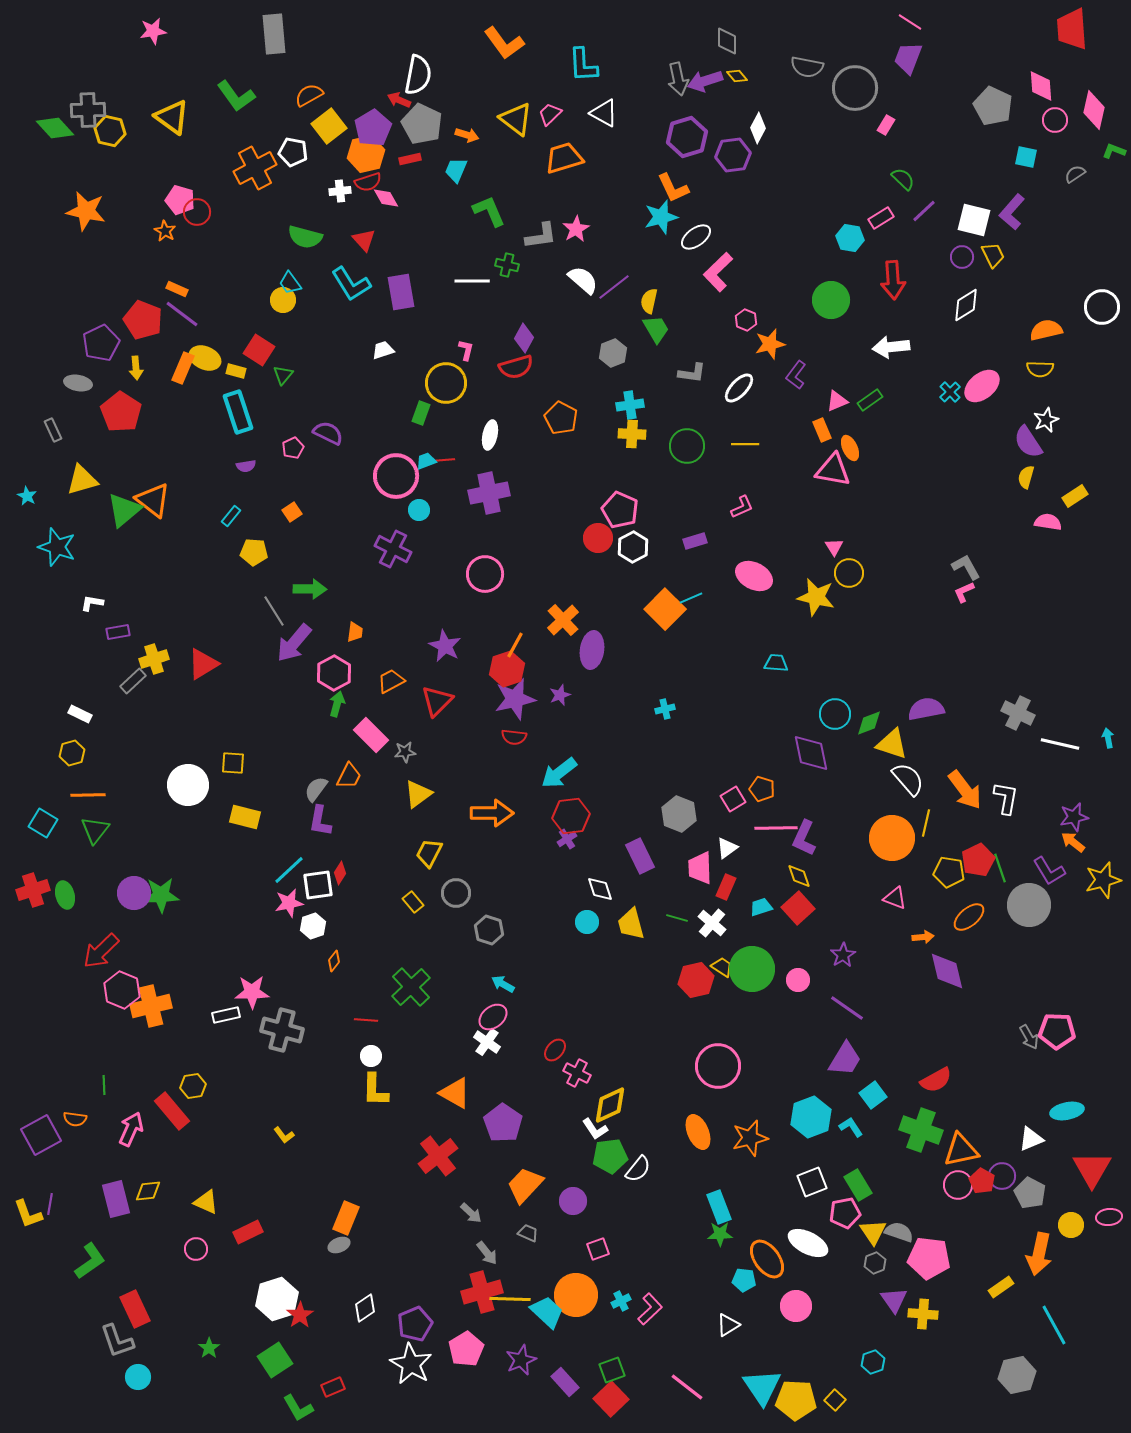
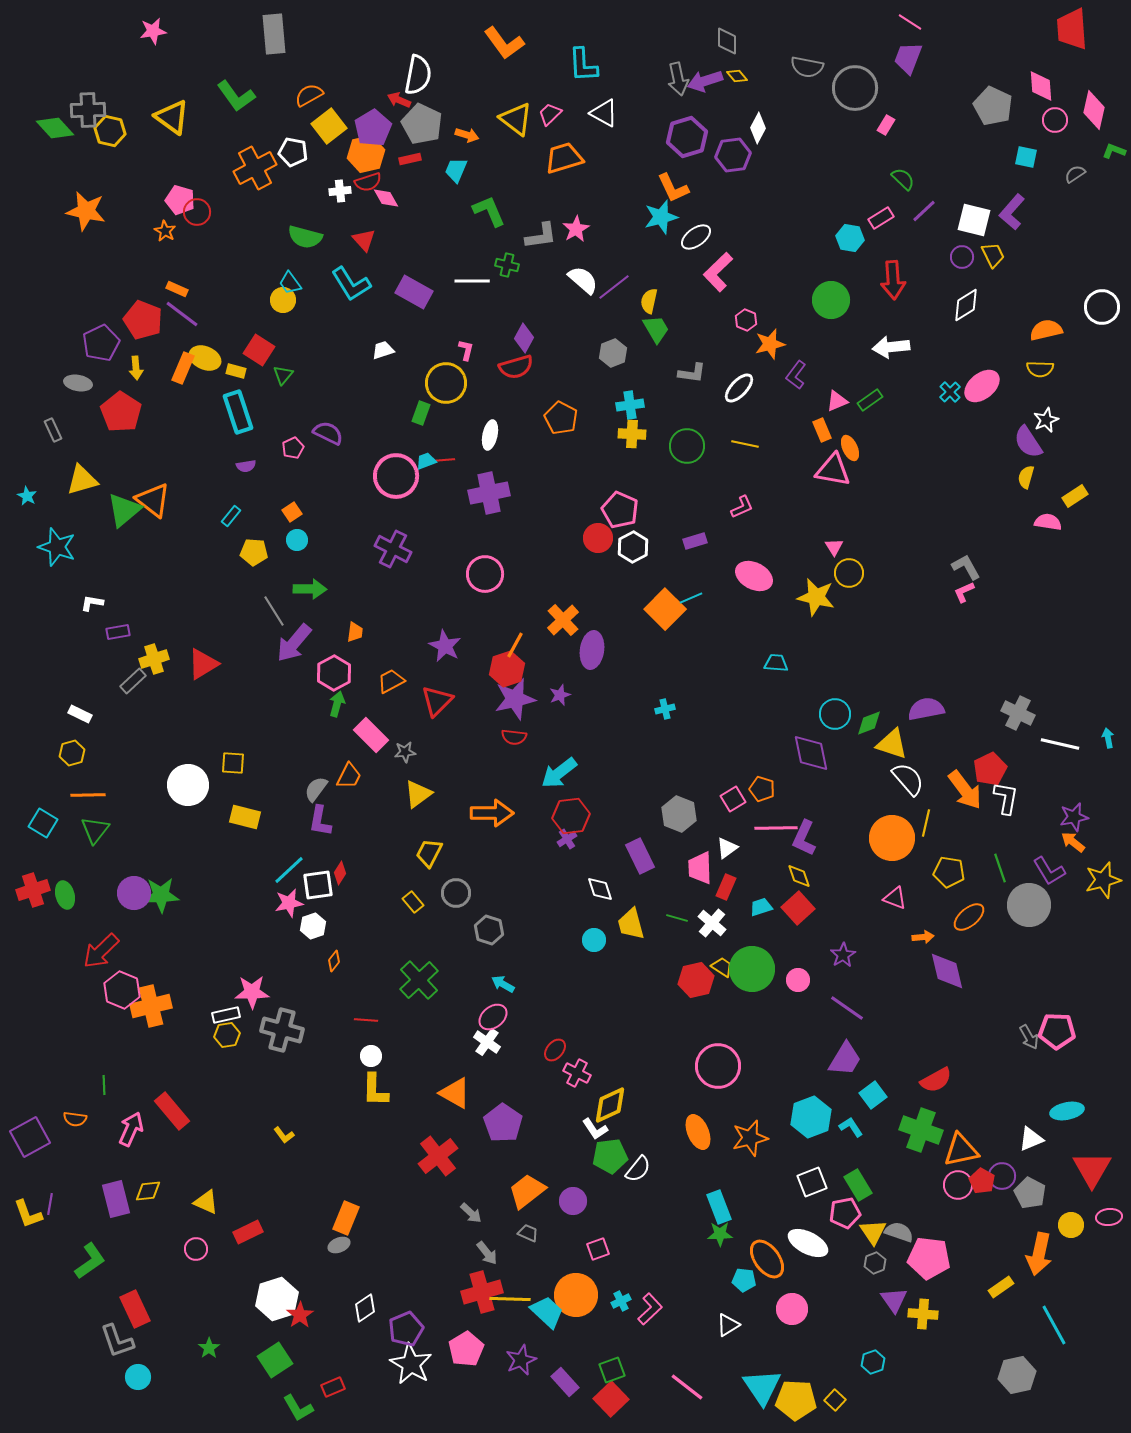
purple rectangle at (401, 292): moved 13 px right; rotated 51 degrees counterclockwise
yellow line at (745, 444): rotated 12 degrees clockwise
cyan circle at (419, 510): moved 122 px left, 30 px down
red pentagon at (978, 860): moved 12 px right, 91 px up
cyan circle at (587, 922): moved 7 px right, 18 px down
green cross at (411, 987): moved 8 px right, 7 px up
yellow hexagon at (193, 1086): moved 34 px right, 51 px up
purple square at (41, 1135): moved 11 px left, 2 px down
orange trapezoid at (525, 1185): moved 2 px right, 6 px down; rotated 9 degrees clockwise
pink circle at (796, 1306): moved 4 px left, 3 px down
purple pentagon at (415, 1324): moved 9 px left, 5 px down
